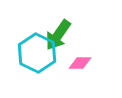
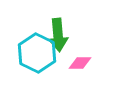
green arrow: rotated 40 degrees counterclockwise
